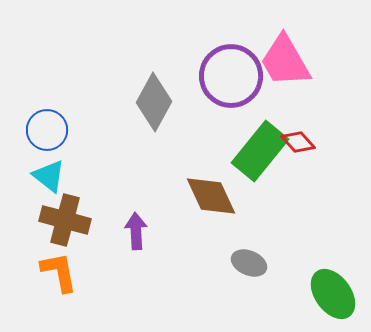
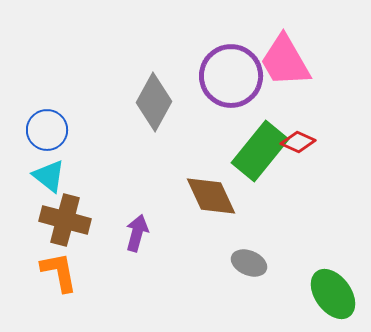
red diamond: rotated 24 degrees counterclockwise
purple arrow: moved 1 px right, 2 px down; rotated 18 degrees clockwise
